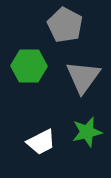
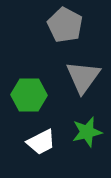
green hexagon: moved 29 px down
